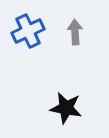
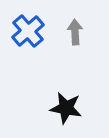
blue cross: rotated 16 degrees counterclockwise
